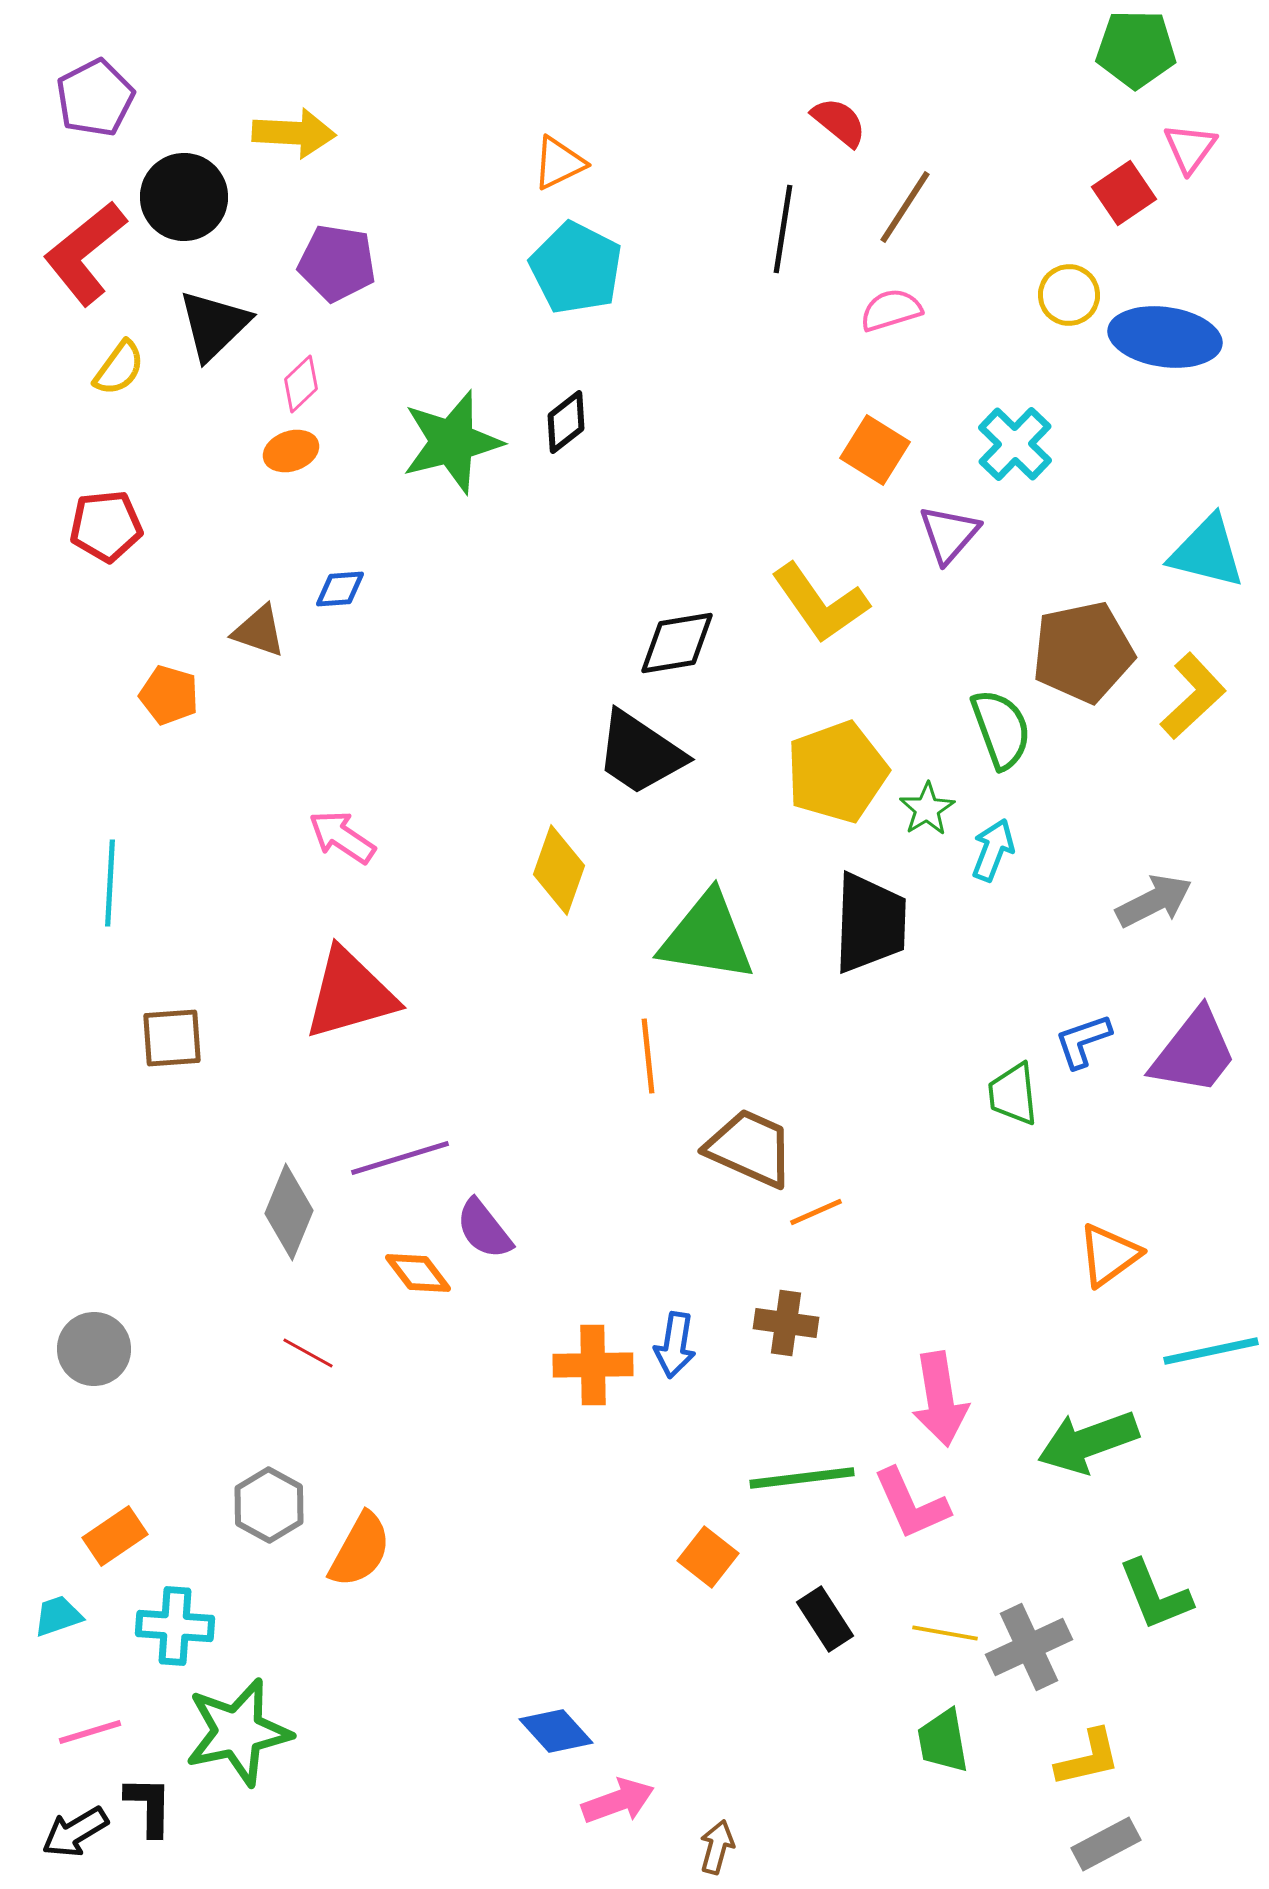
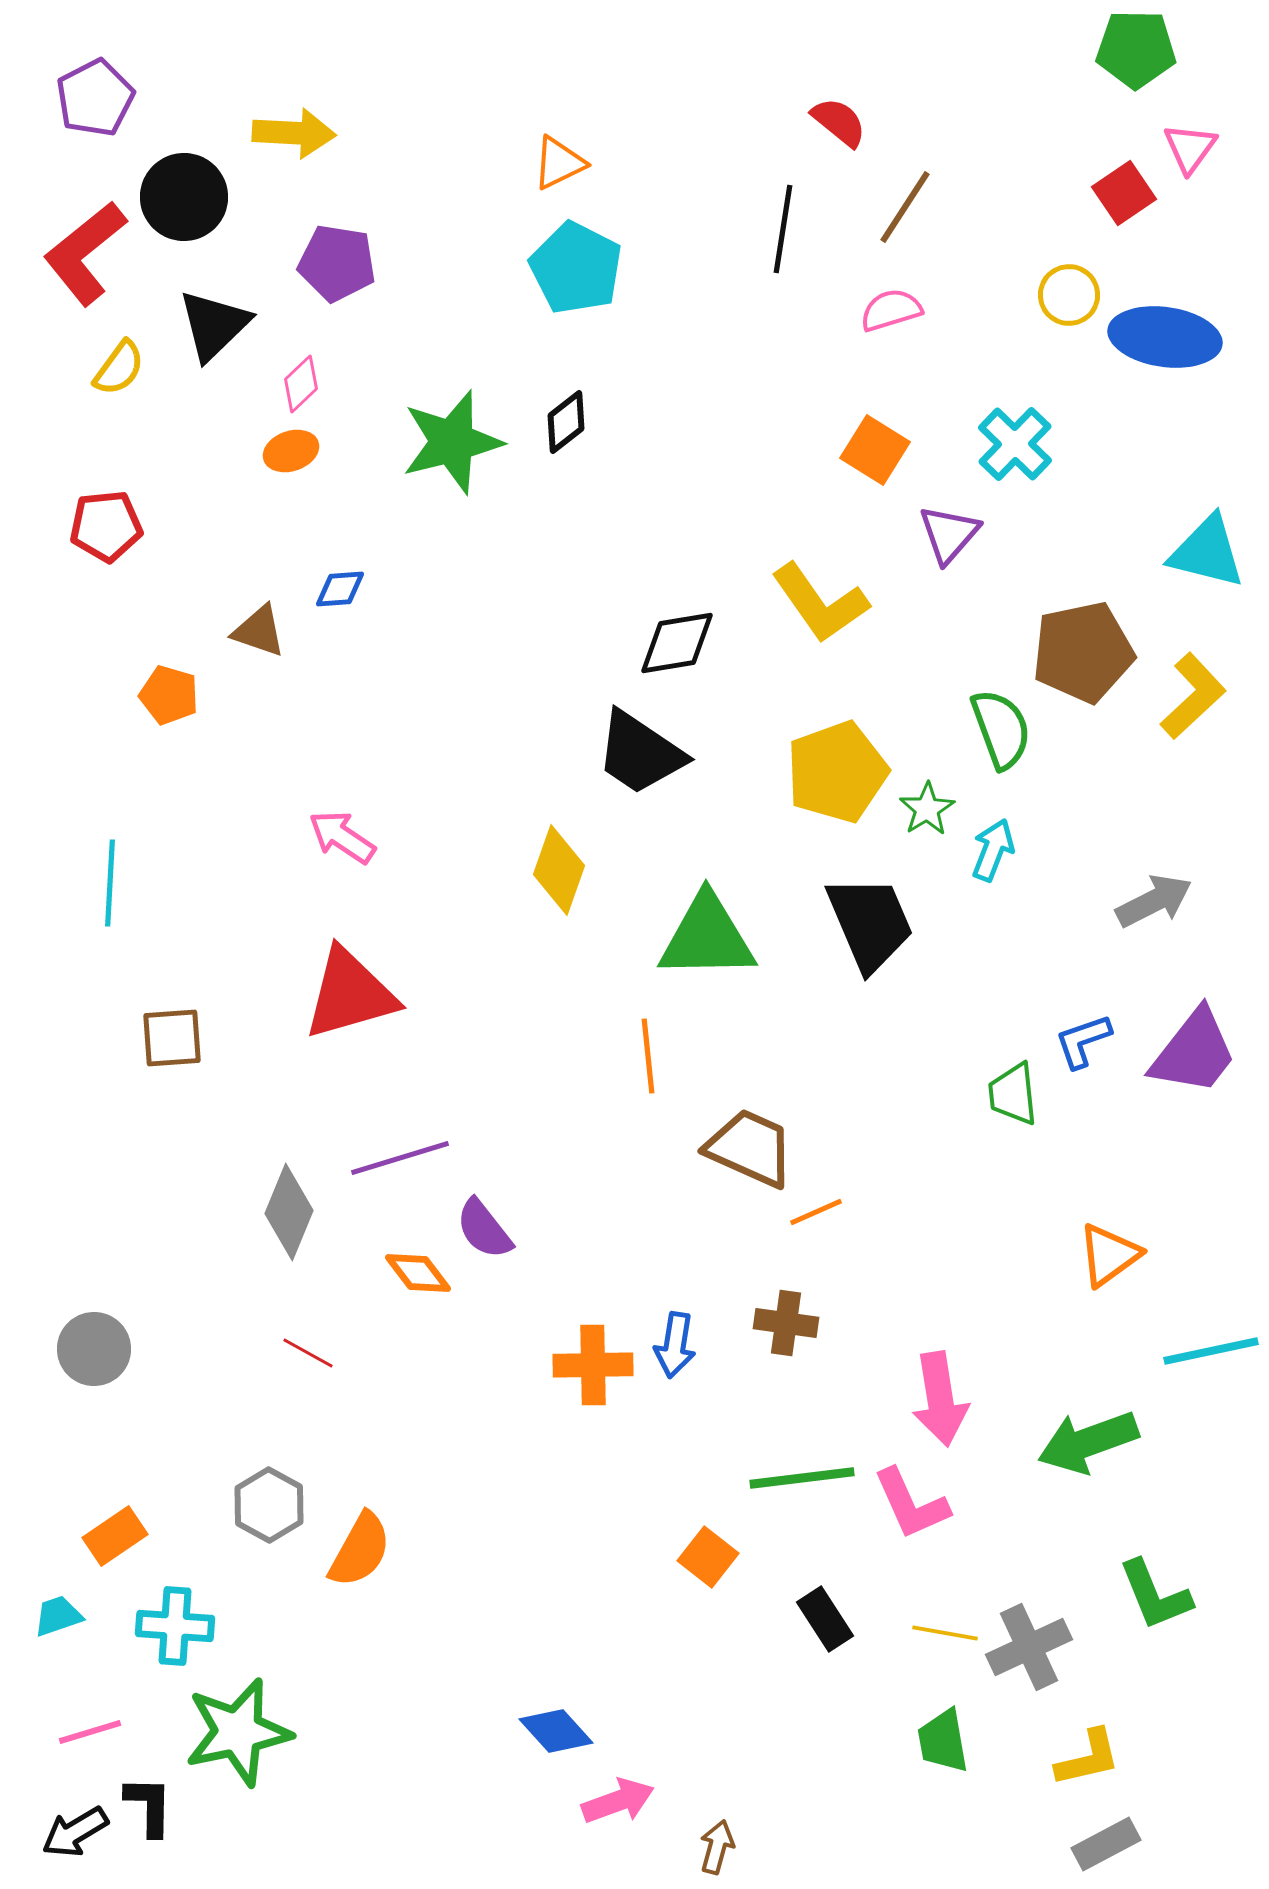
black trapezoid at (870, 923): rotated 25 degrees counterclockwise
green triangle at (707, 937): rotated 10 degrees counterclockwise
